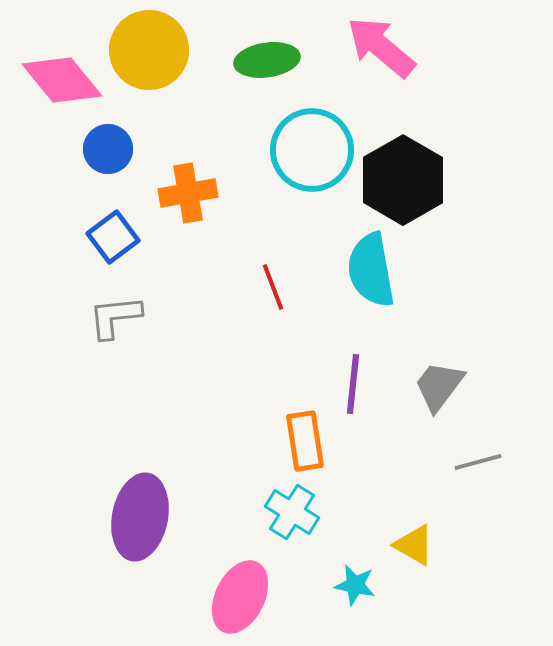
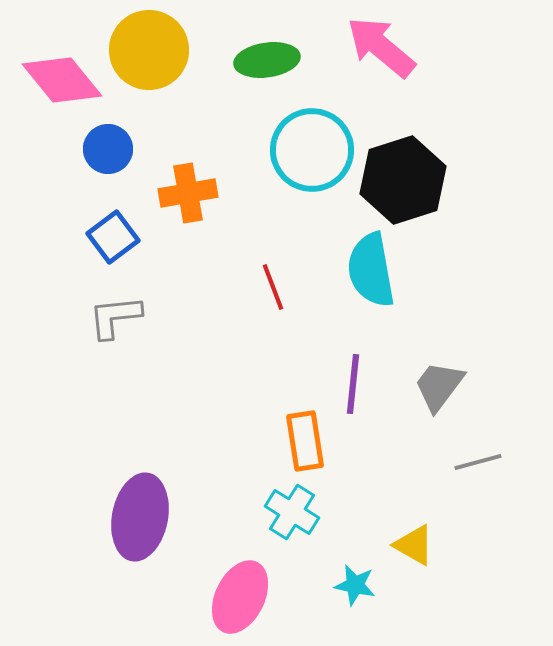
black hexagon: rotated 12 degrees clockwise
